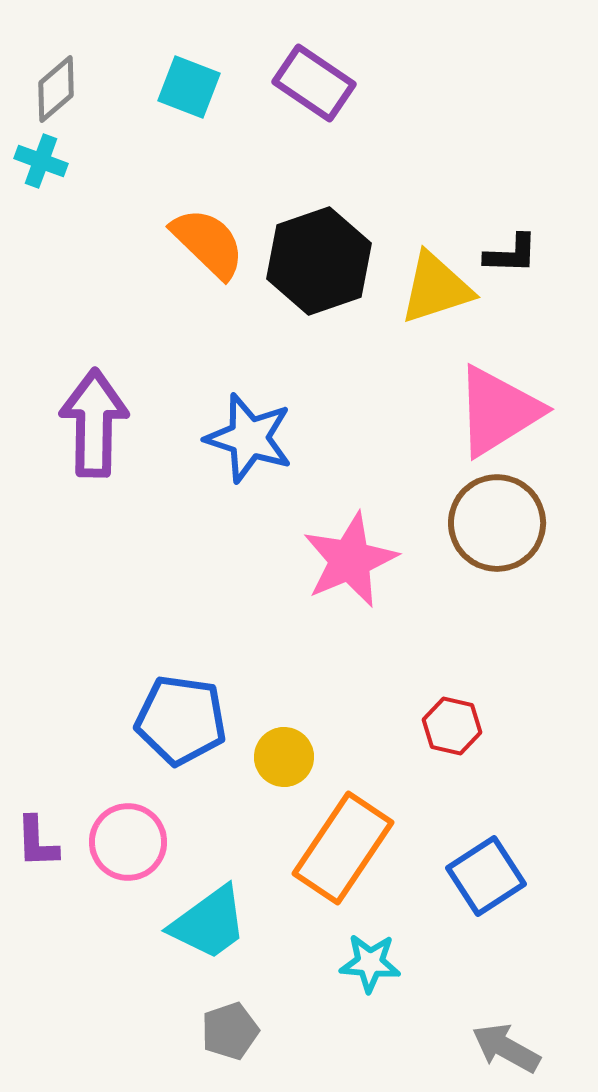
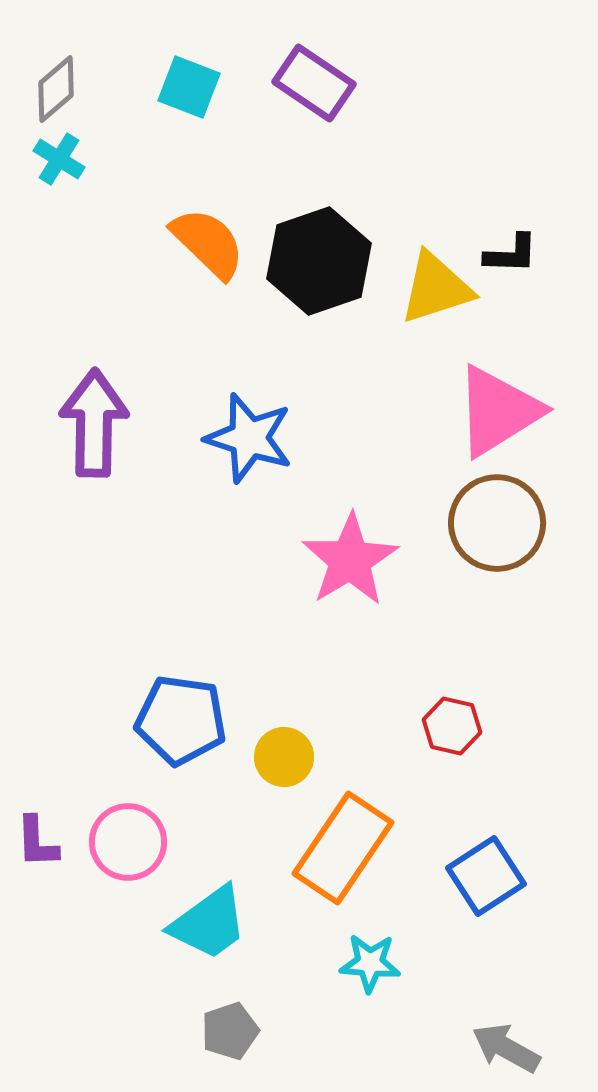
cyan cross: moved 18 px right, 2 px up; rotated 12 degrees clockwise
pink star: rotated 8 degrees counterclockwise
